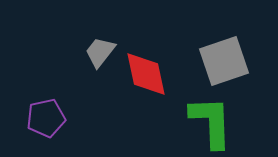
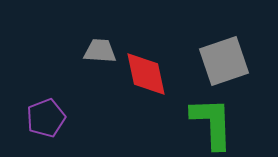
gray trapezoid: moved 1 px up; rotated 56 degrees clockwise
purple pentagon: rotated 9 degrees counterclockwise
green L-shape: moved 1 px right, 1 px down
